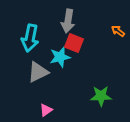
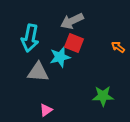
gray arrow: moved 4 px right; rotated 55 degrees clockwise
orange arrow: moved 16 px down
gray triangle: rotated 30 degrees clockwise
green star: moved 2 px right
